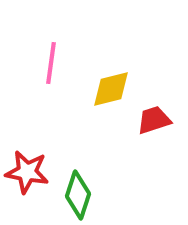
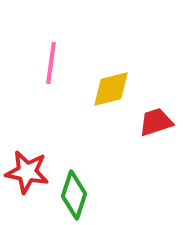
red trapezoid: moved 2 px right, 2 px down
green diamond: moved 4 px left
